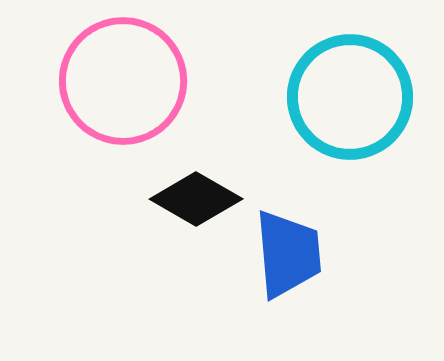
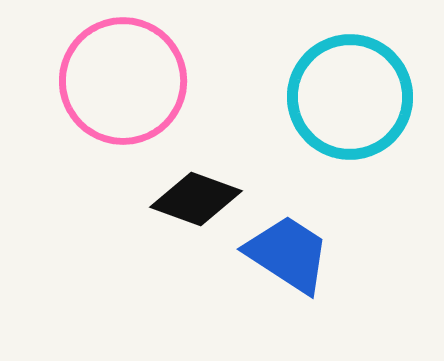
black diamond: rotated 10 degrees counterclockwise
blue trapezoid: rotated 52 degrees counterclockwise
